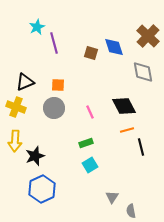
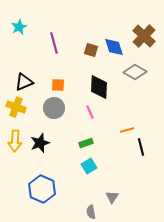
cyan star: moved 18 px left
brown cross: moved 4 px left
brown square: moved 3 px up
gray diamond: moved 8 px left; rotated 50 degrees counterclockwise
black triangle: moved 1 px left
black diamond: moved 25 px left, 19 px up; rotated 30 degrees clockwise
black star: moved 5 px right, 13 px up
cyan square: moved 1 px left, 1 px down
blue hexagon: rotated 12 degrees counterclockwise
gray semicircle: moved 40 px left, 1 px down
